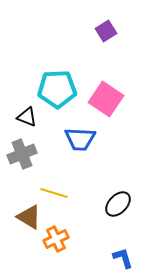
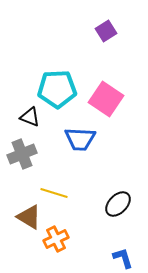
black triangle: moved 3 px right
